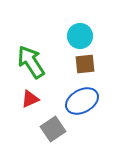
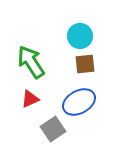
blue ellipse: moved 3 px left, 1 px down
